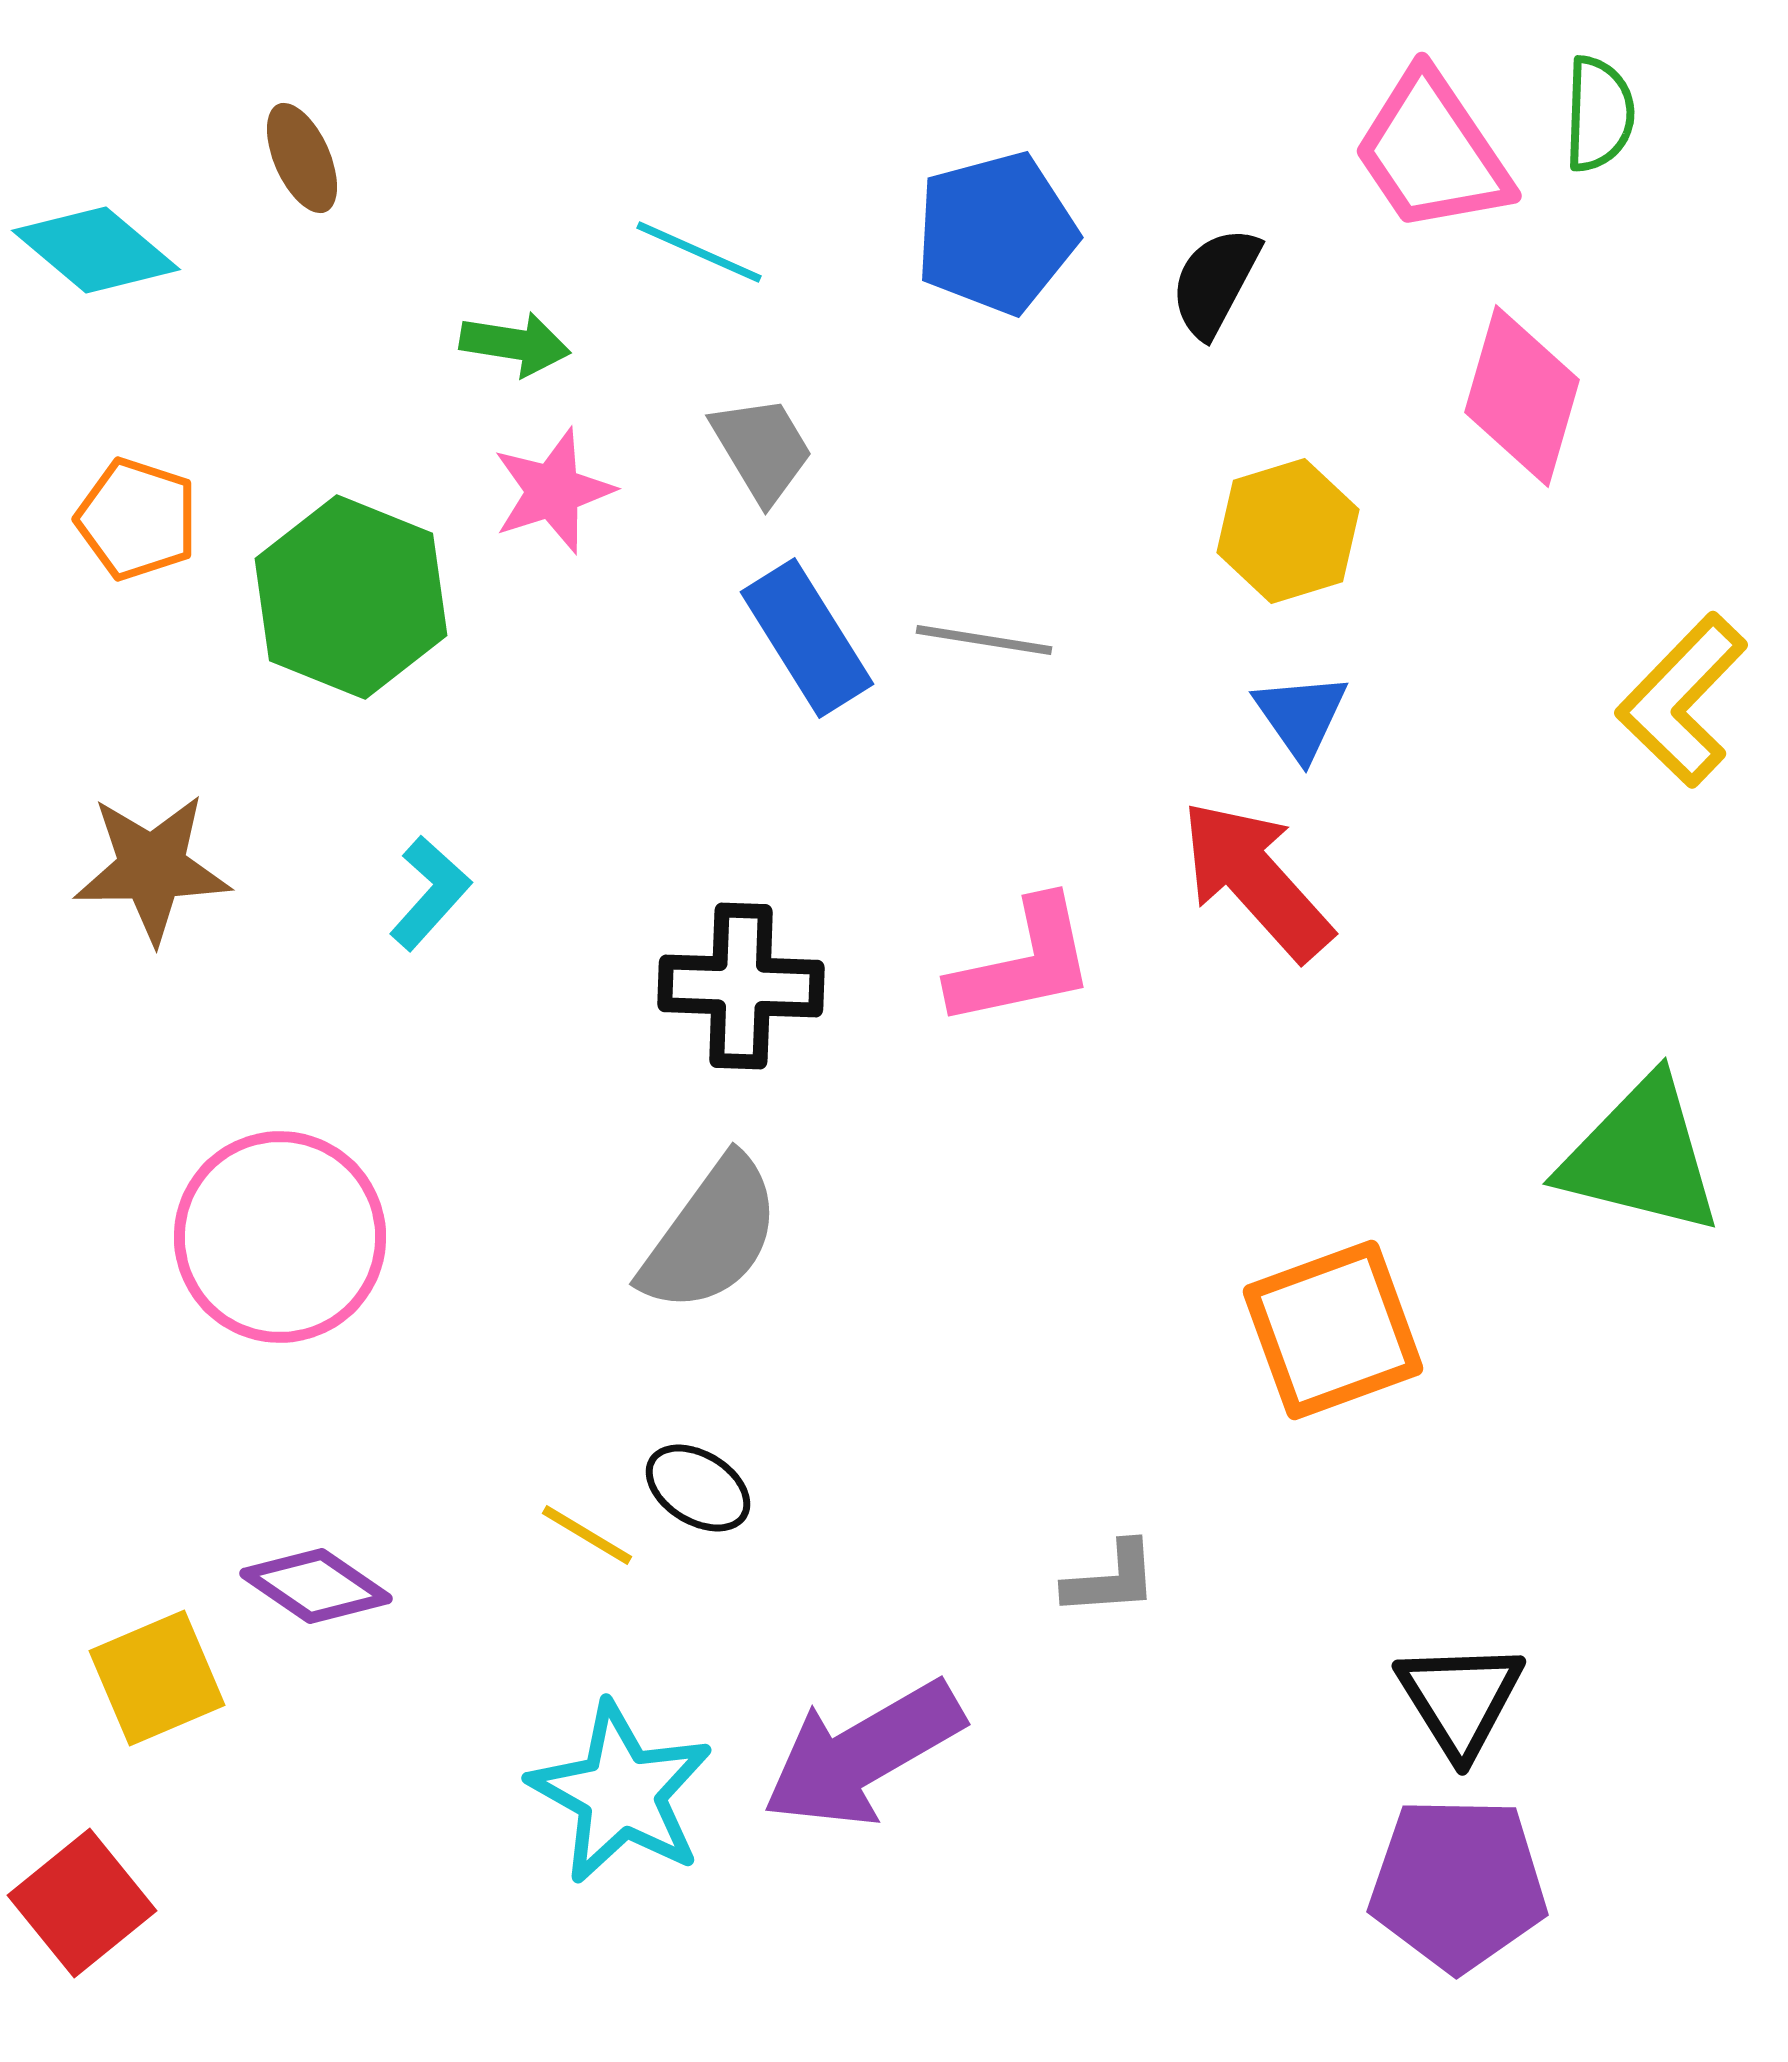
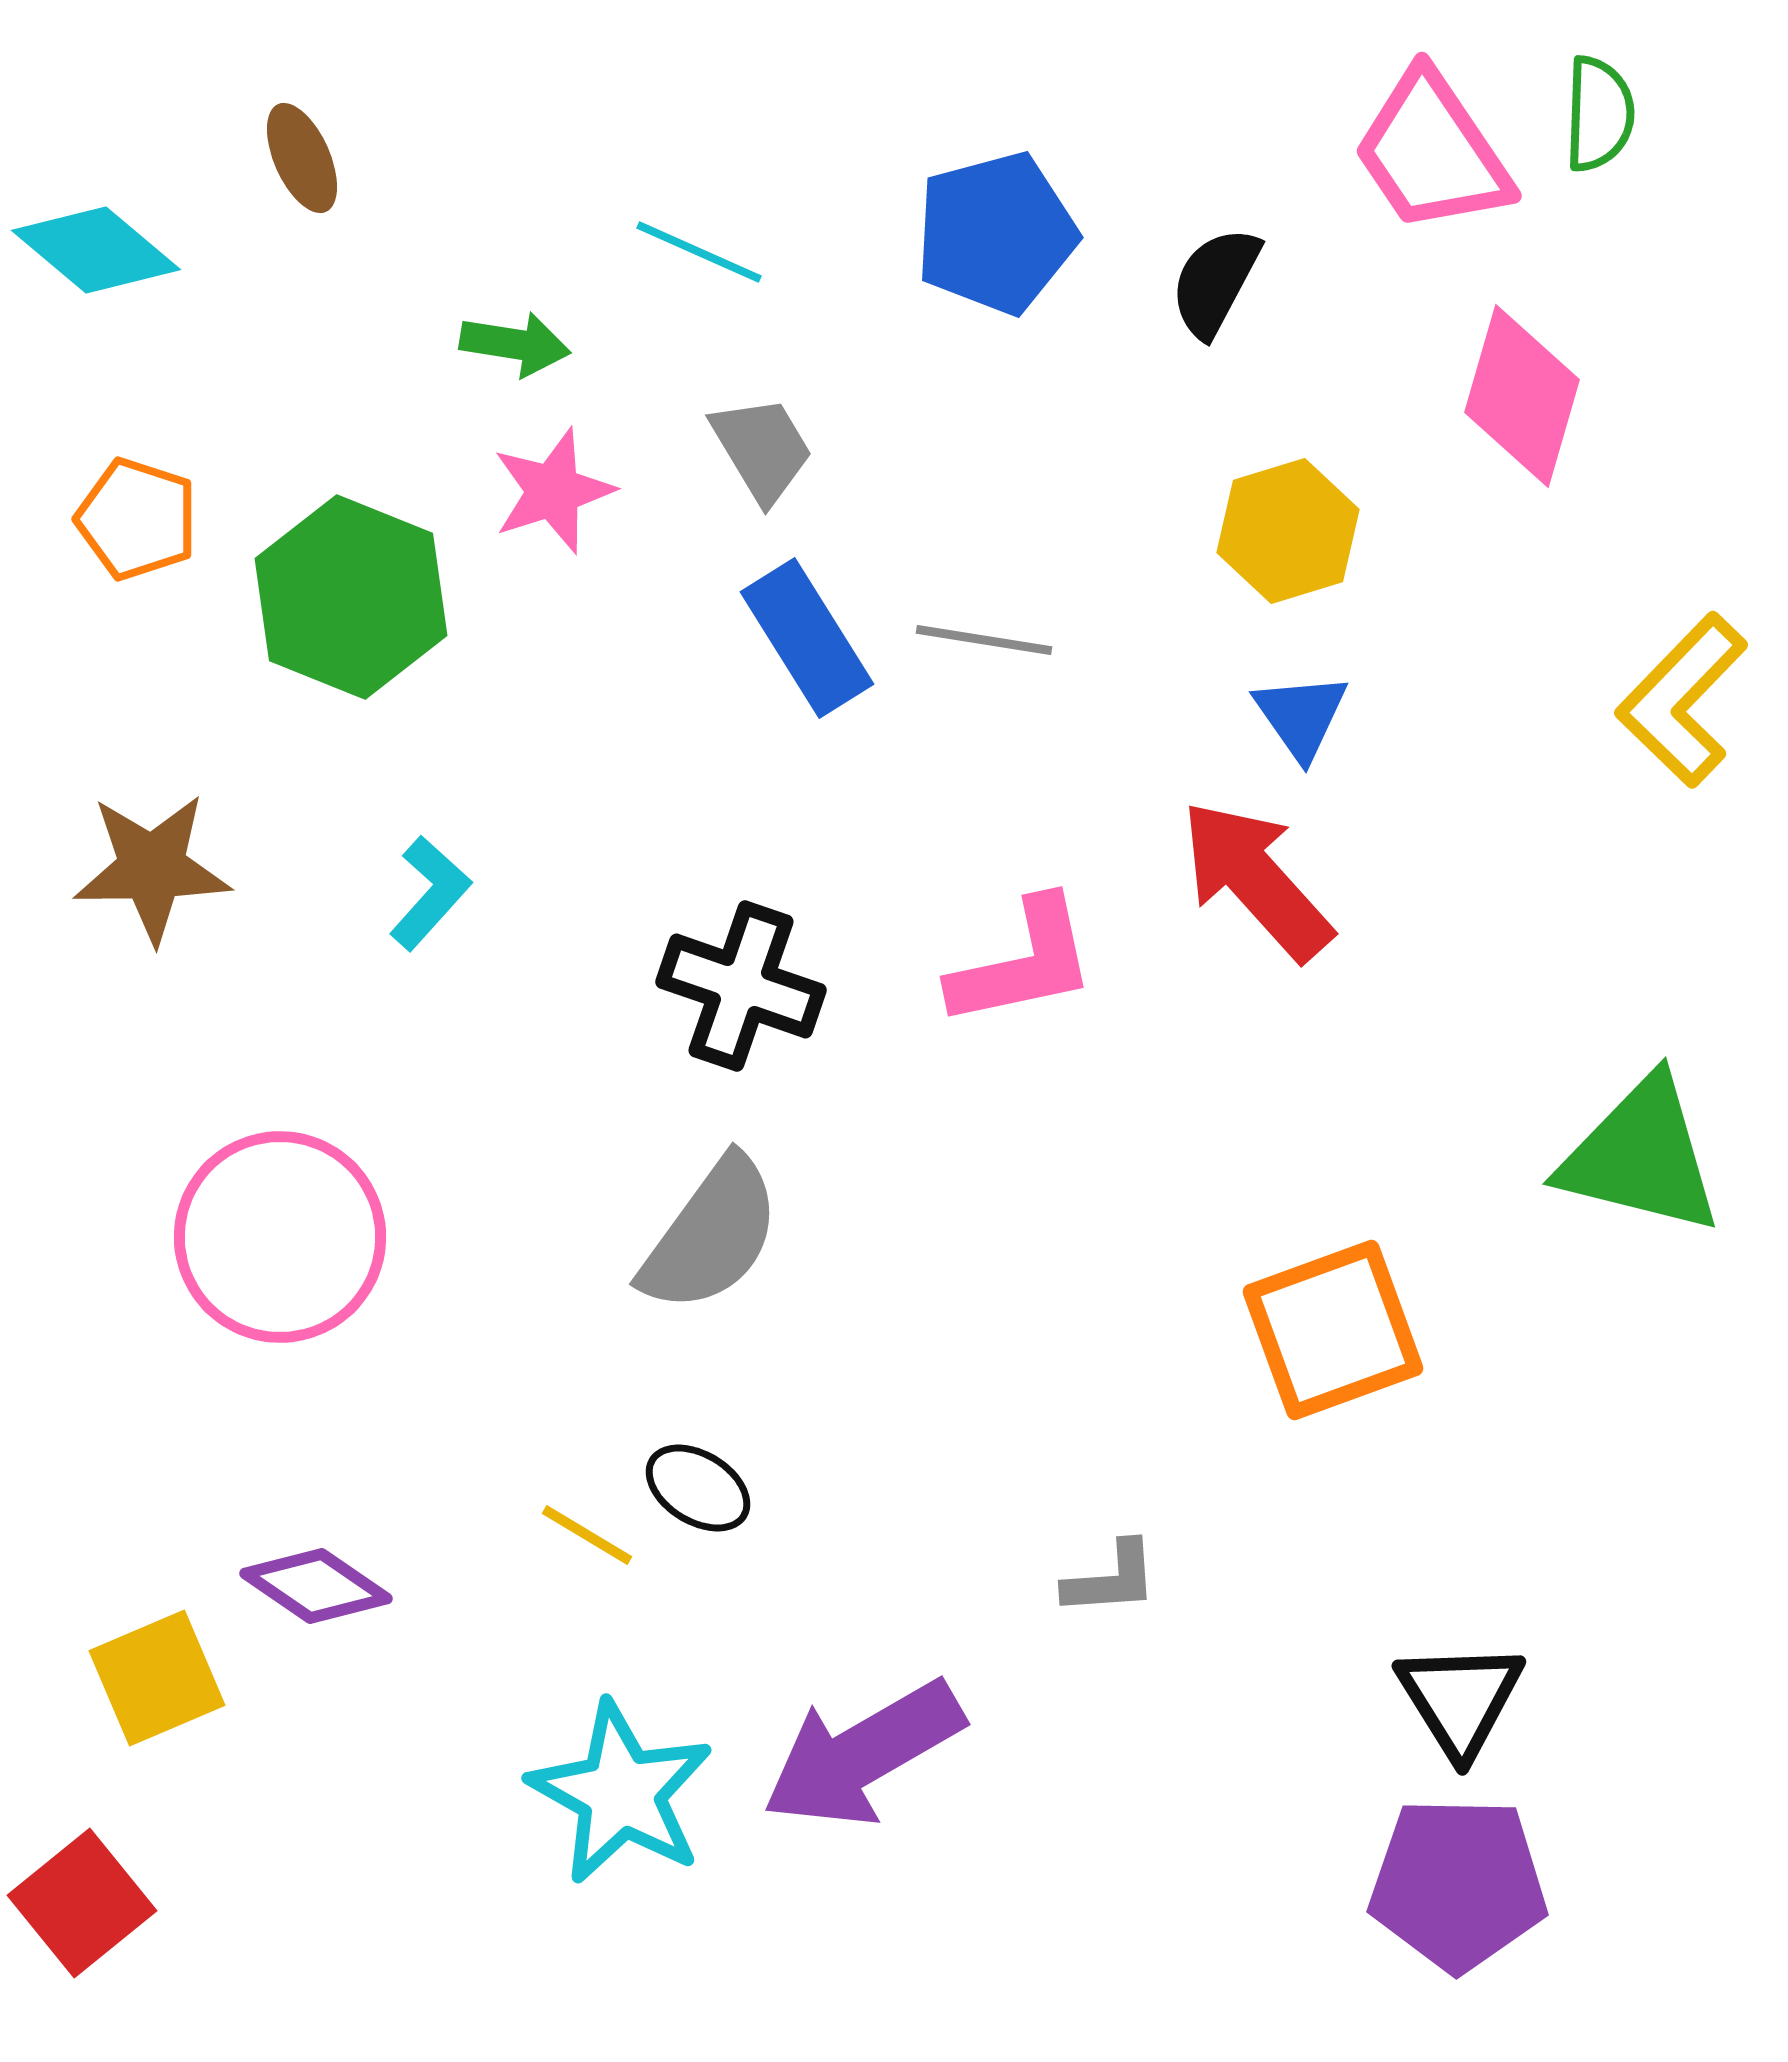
black cross: rotated 17 degrees clockwise
